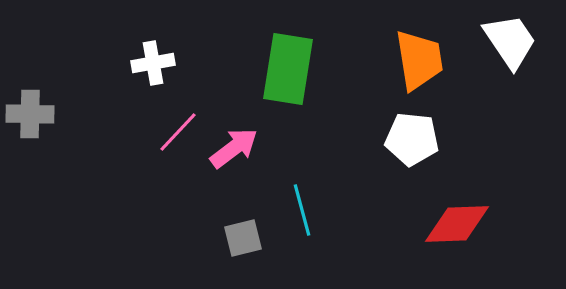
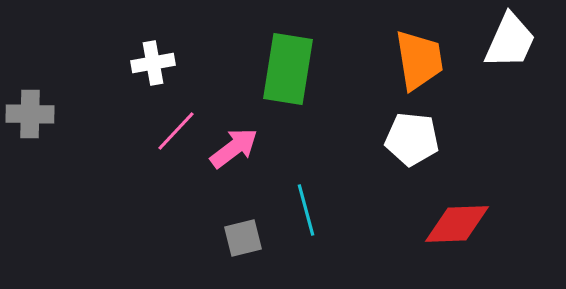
white trapezoid: rotated 58 degrees clockwise
pink line: moved 2 px left, 1 px up
cyan line: moved 4 px right
